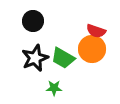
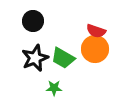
orange circle: moved 3 px right
